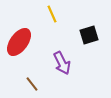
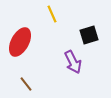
red ellipse: moved 1 px right; rotated 8 degrees counterclockwise
purple arrow: moved 11 px right, 1 px up
brown line: moved 6 px left
